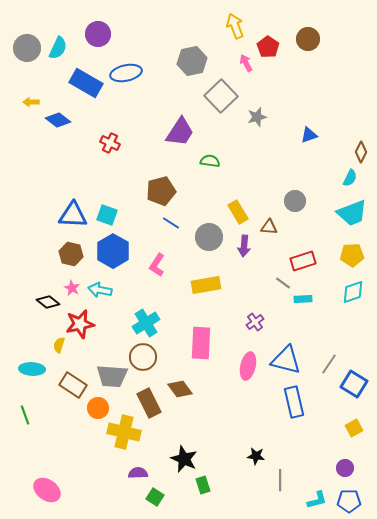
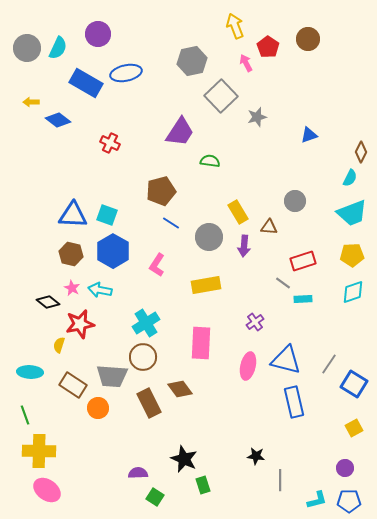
cyan ellipse at (32, 369): moved 2 px left, 3 px down
yellow cross at (124, 432): moved 85 px left, 19 px down; rotated 12 degrees counterclockwise
